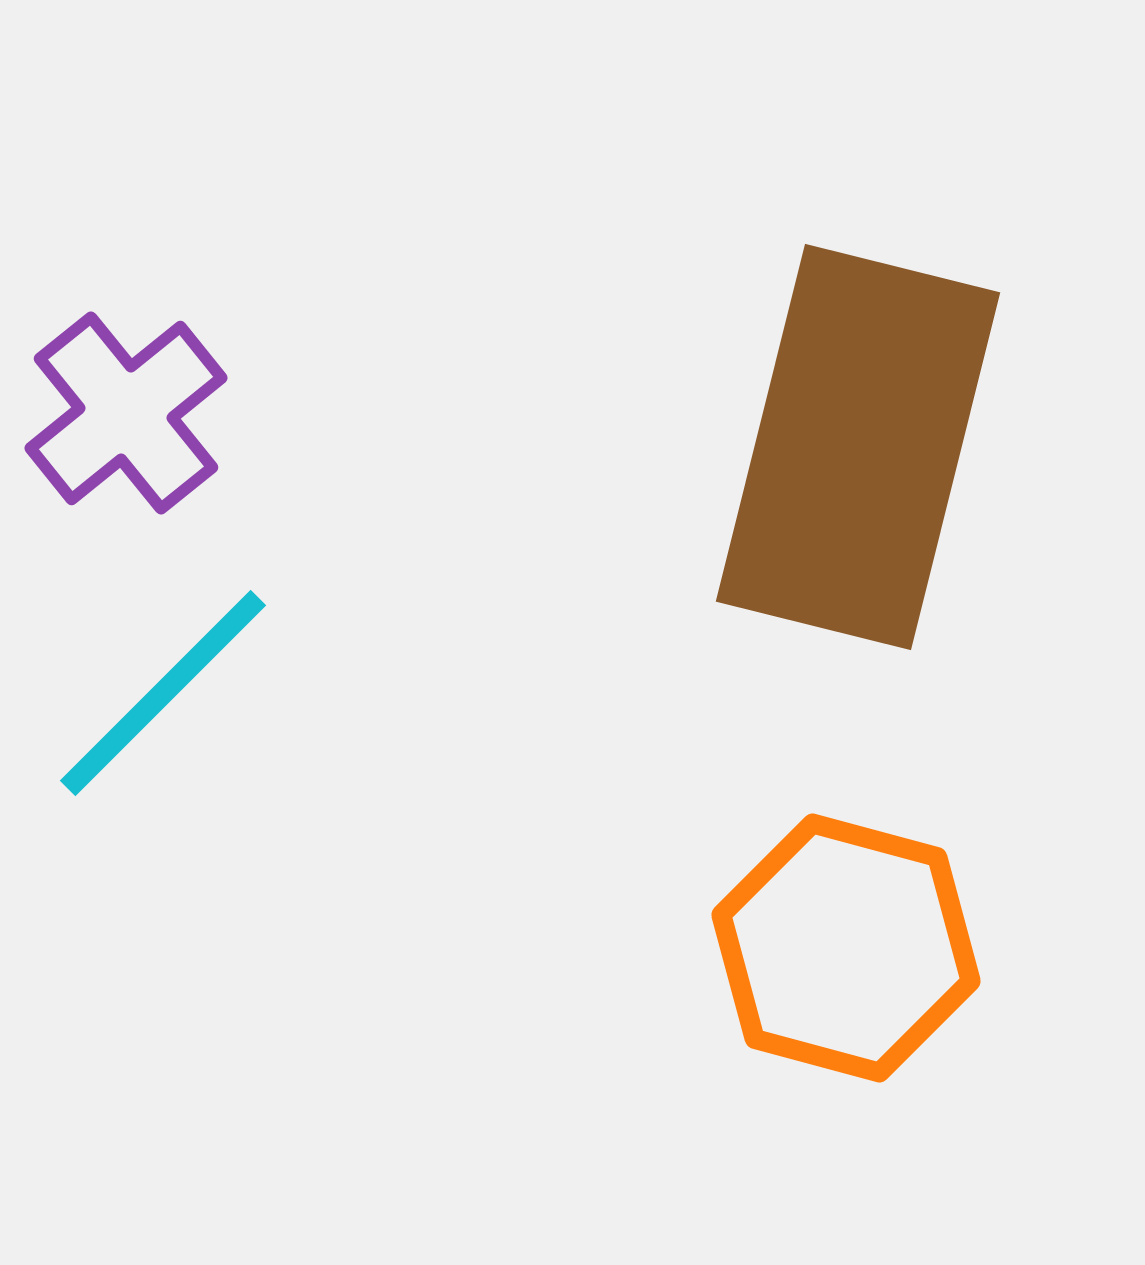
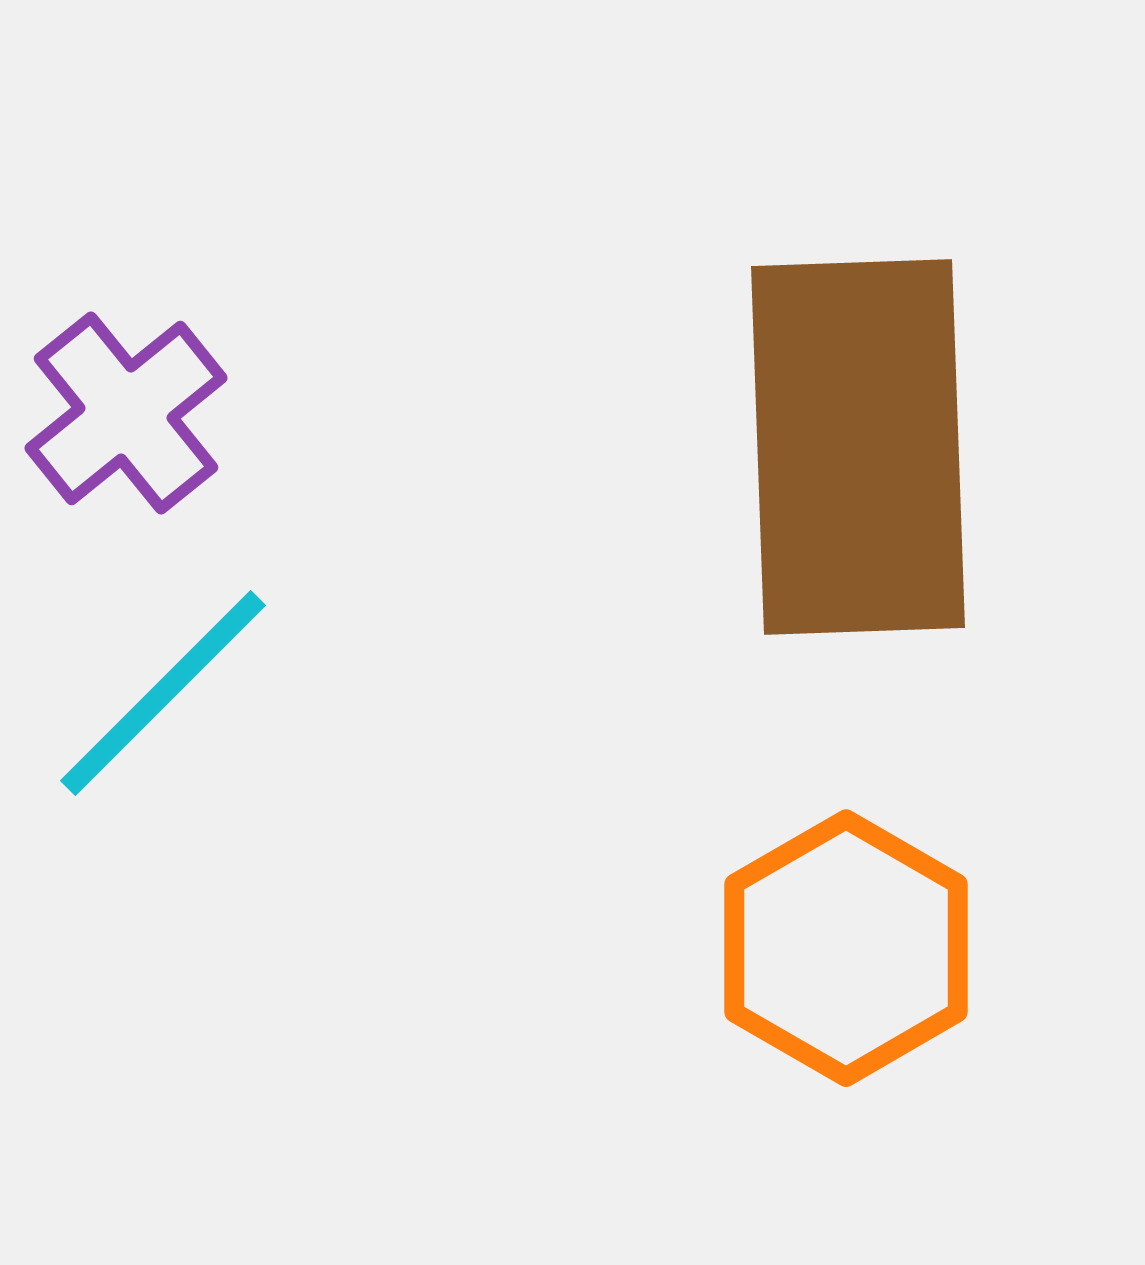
brown rectangle: rotated 16 degrees counterclockwise
orange hexagon: rotated 15 degrees clockwise
